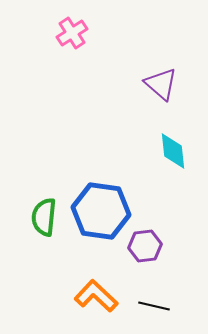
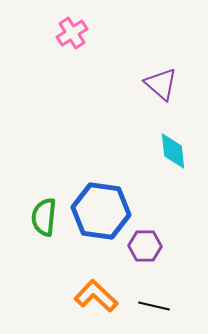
purple hexagon: rotated 8 degrees clockwise
